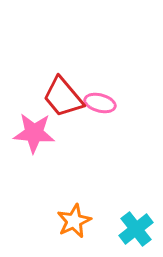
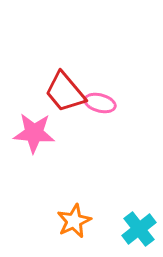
red trapezoid: moved 2 px right, 5 px up
cyan cross: moved 3 px right
